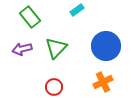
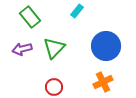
cyan rectangle: moved 1 px down; rotated 16 degrees counterclockwise
green triangle: moved 2 px left
